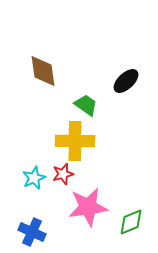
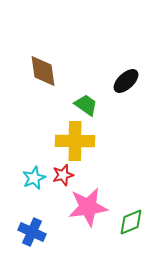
red star: moved 1 px down
